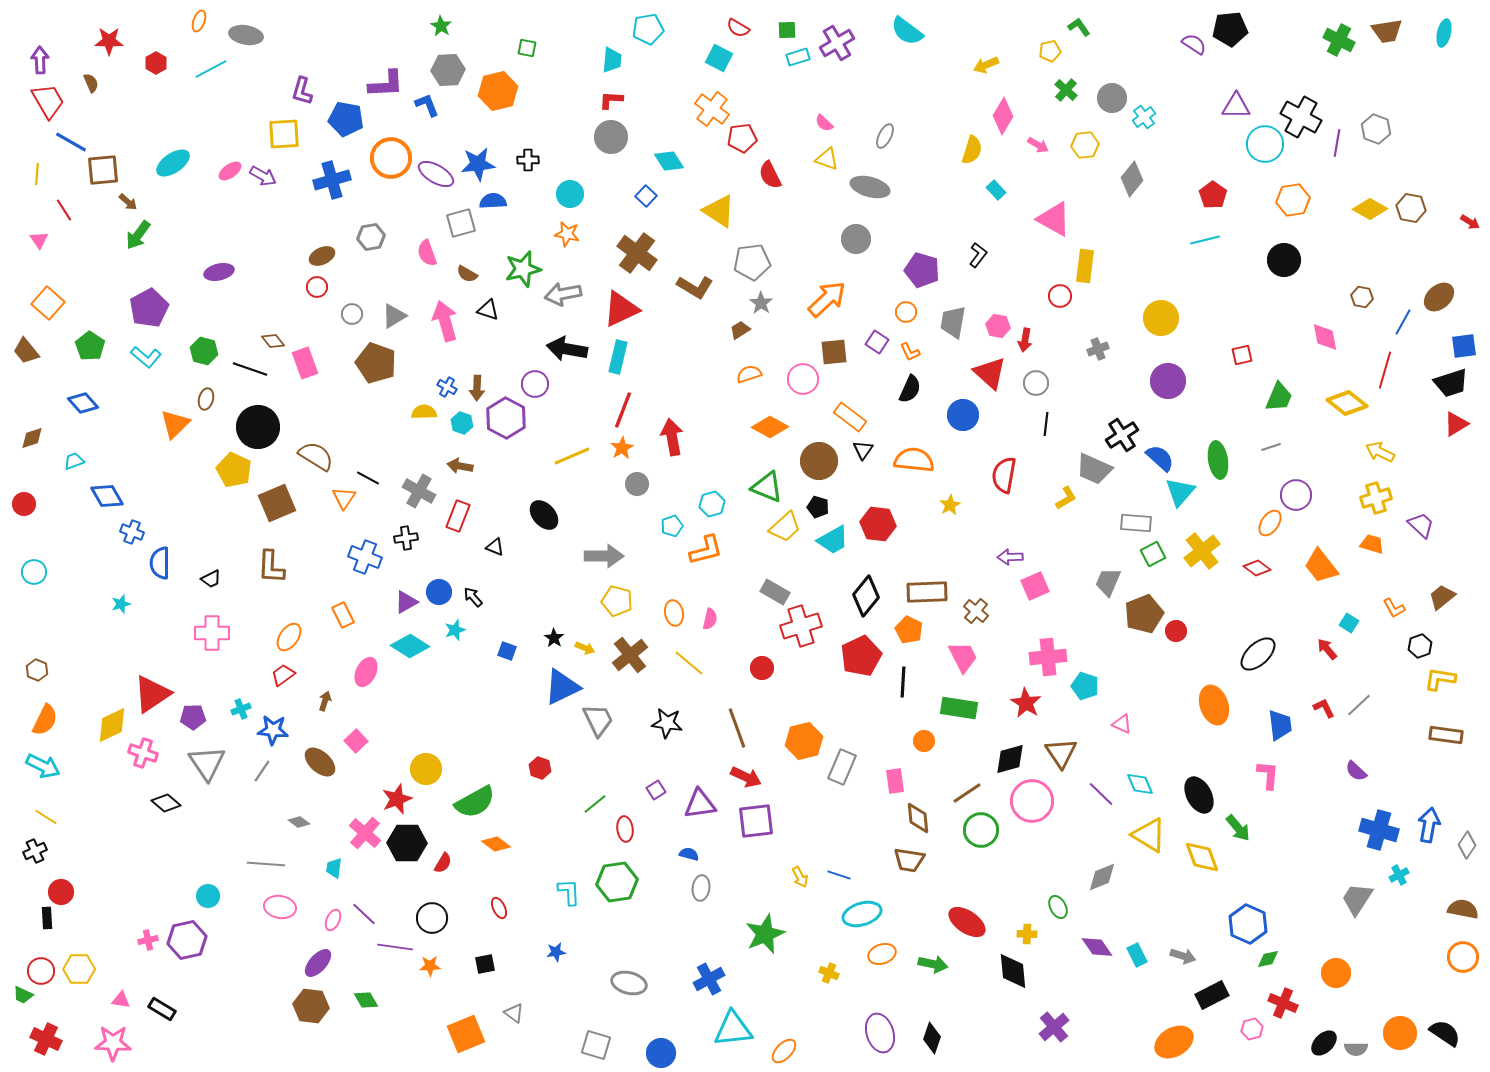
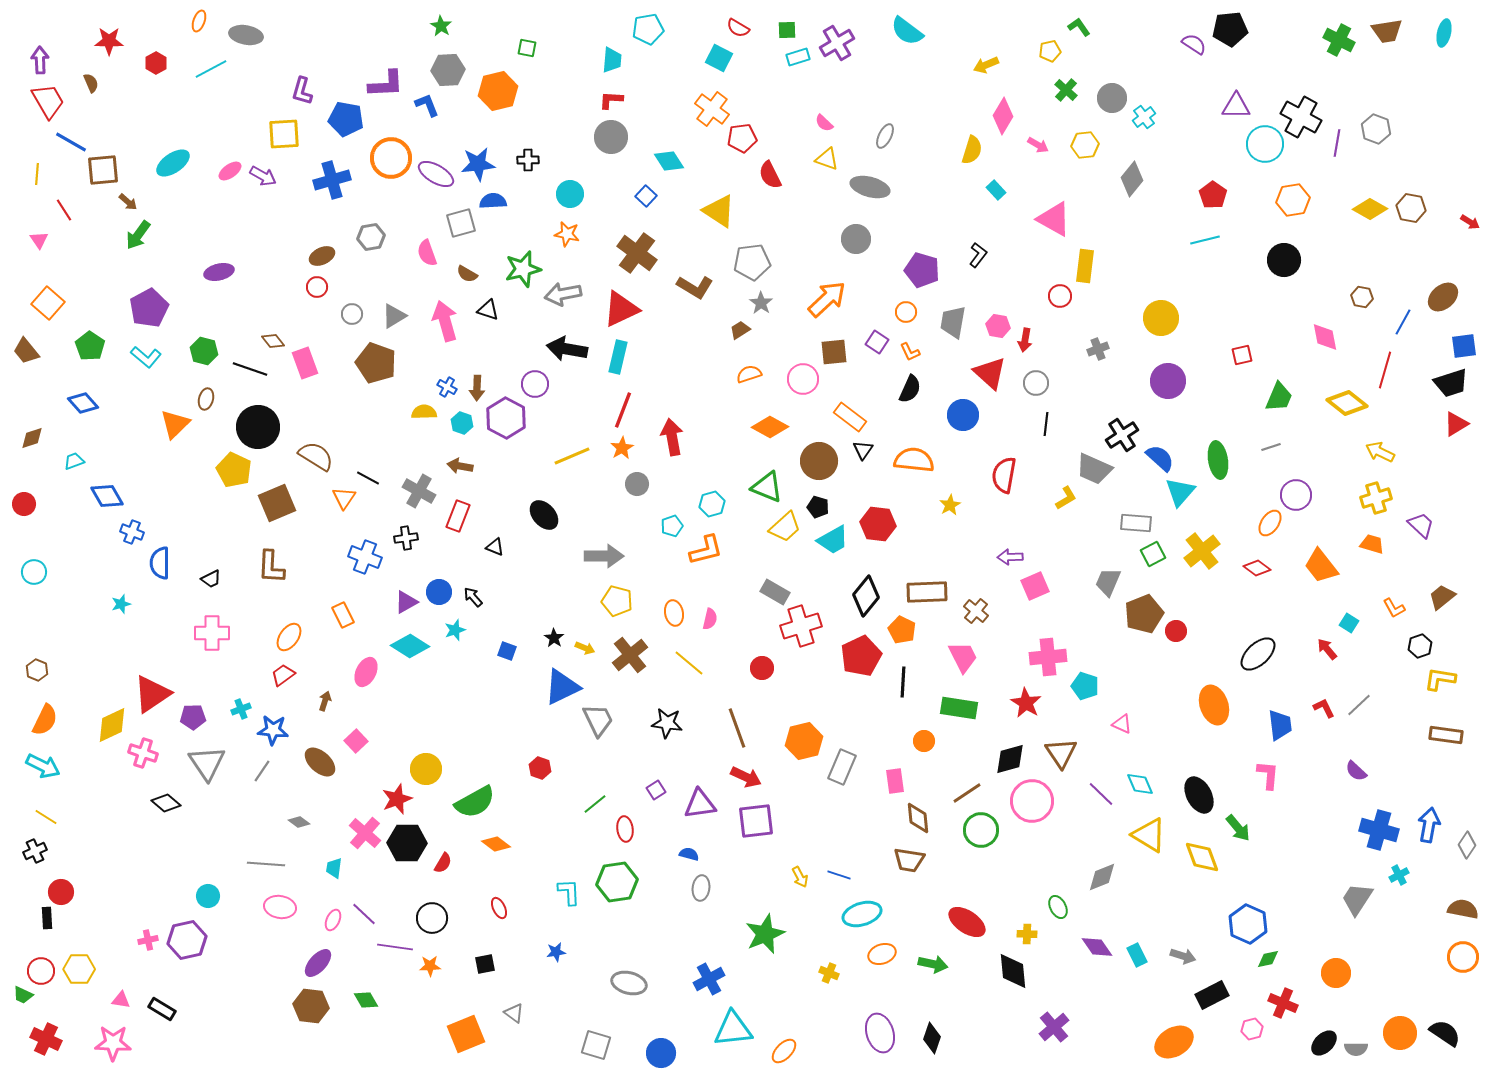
brown ellipse at (1439, 297): moved 4 px right
orange pentagon at (909, 630): moved 7 px left
